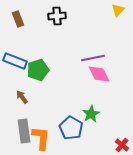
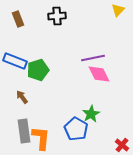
blue pentagon: moved 5 px right, 1 px down
